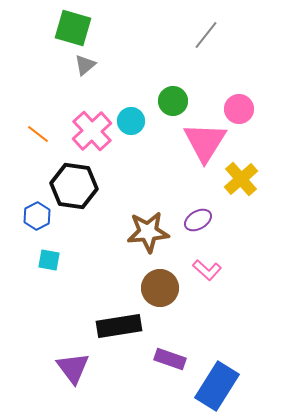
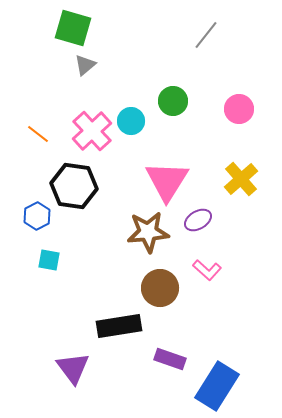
pink triangle: moved 38 px left, 39 px down
